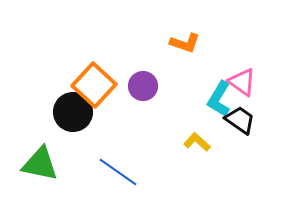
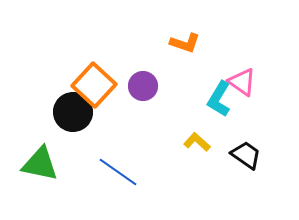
black trapezoid: moved 6 px right, 35 px down
